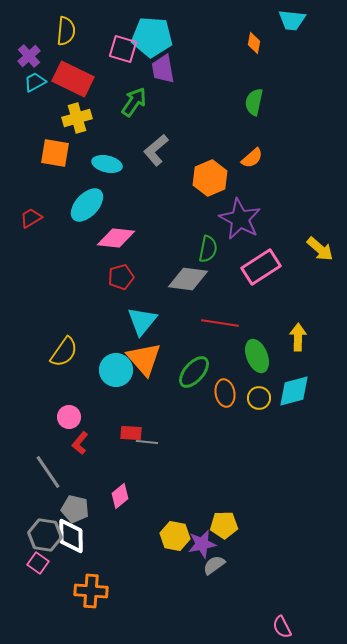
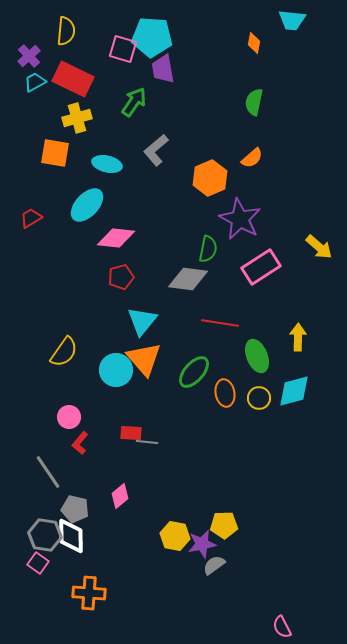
yellow arrow at (320, 249): moved 1 px left, 2 px up
orange cross at (91, 591): moved 2 px left, 2 px down
